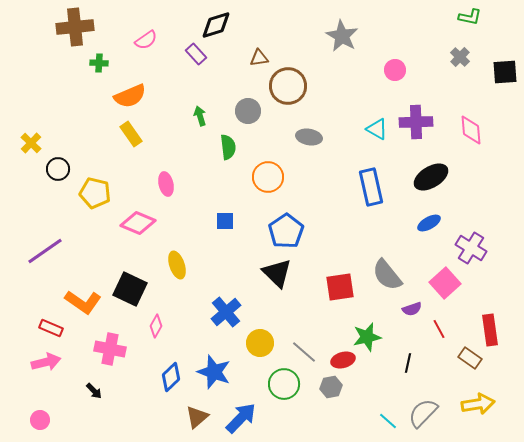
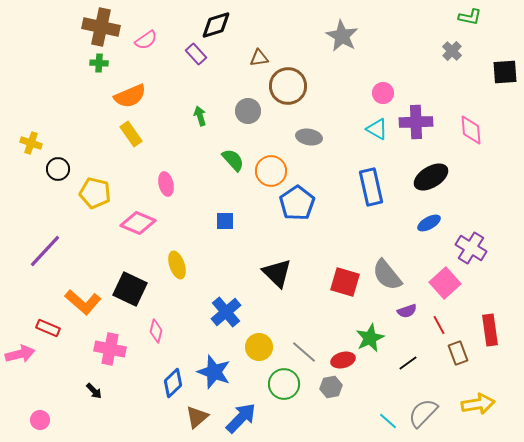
brown cross at (75, 27): moved 26 px right; rotated 18 degrees clockwise
gray cross at (460, 57): moved 8 px left, 6 px up
pink circle at (395, 70): moved 12 px left, 23 px down
yellow cross at (31, 143): rotated 25 degrees counterclockwise
green semicircle at (228, 147): moved 5 px right, 13 px down; rotated 35 degrees counterclockwise
orange circle at (268, 177): moved 3 px right, 6 px up
blue pentagon at (286, 231): moved 11 px right, 28 px up
purple line at (45, 251): rotated 12 degrees counterclockwise
red square at (340, 287): moved 5 px right, 5 px up; rotated 24 degrees clockwise
orange L-shape at (83, 302): rotated 6 degrees clockwise
purple semicircle at (412, 309): moved 5 px left, 2 px down
pink diamond at (156, 326): moved 5 px down; rotated 15 degrees counterclockwise
red rectangle at (51, 328): moved 3 px left
red line at (439, 329): moved 4 px up
green star at (367, 337): moved 3 px right, 1 px down; rotated 12 degrees counterclockwise
yellow circle at (260, 343): moved 1 px left, 4 px down
brown rectangle at (470, 358): moved 12 px left, 5 px up; rotated 35 degrees clockwise
pink arrow at (46, 362): moved 26 px left, 8 px up
black line at (408, 363): rotated 42 degrees clockwise
blue diamond at (171, 377): moved 2 px right, 6 px down
